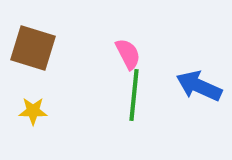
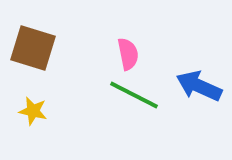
pink semicircle: rotated 16 degrees clockwise
green line: rotated 69 degrees counterclockwise
yellow star: rotated 12 degrees clockwise
